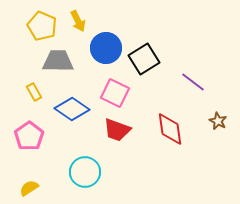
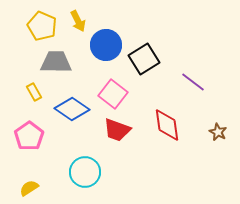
blue circle: moved 3 px up
gray trapezoid: moved 2 px left, 1 px down
pink square: moved 2 px left, 1 px down; rotated 12 degrees clockwise
brown star: moved 11 px down
red diamond: moved 3 px left, 4 px up
